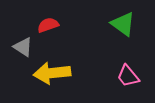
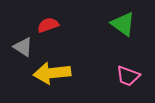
pink trapezoid: rotated 30 degrees counterclockwise
